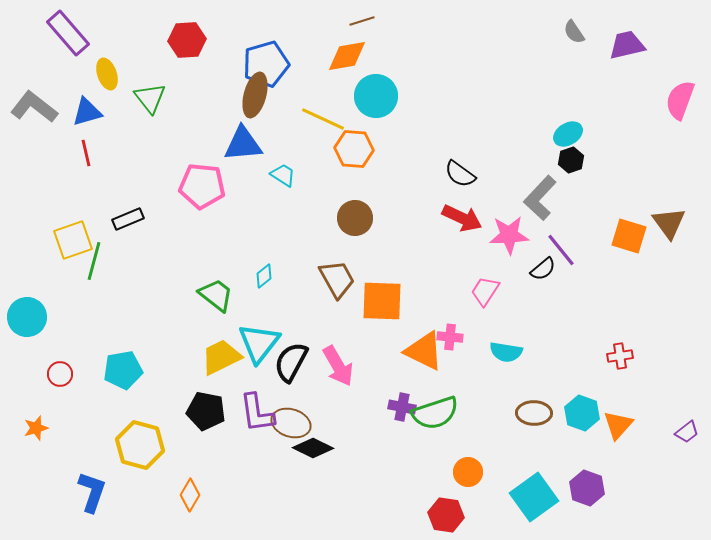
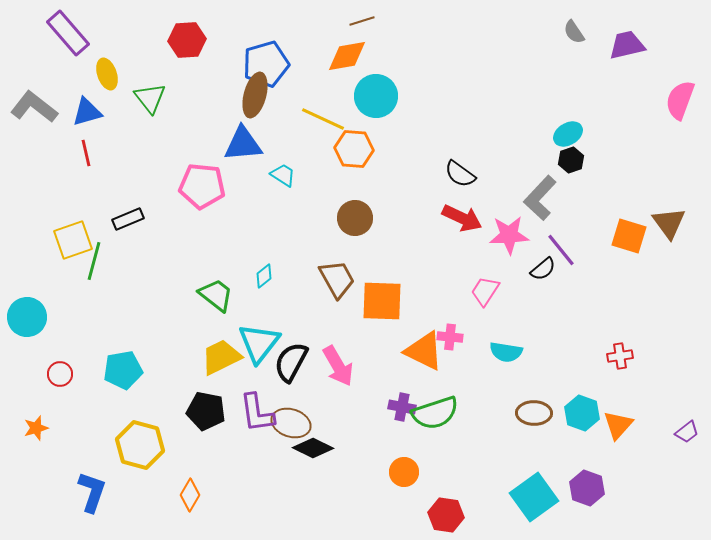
orange circle at (468, 472): moved 64 px left
